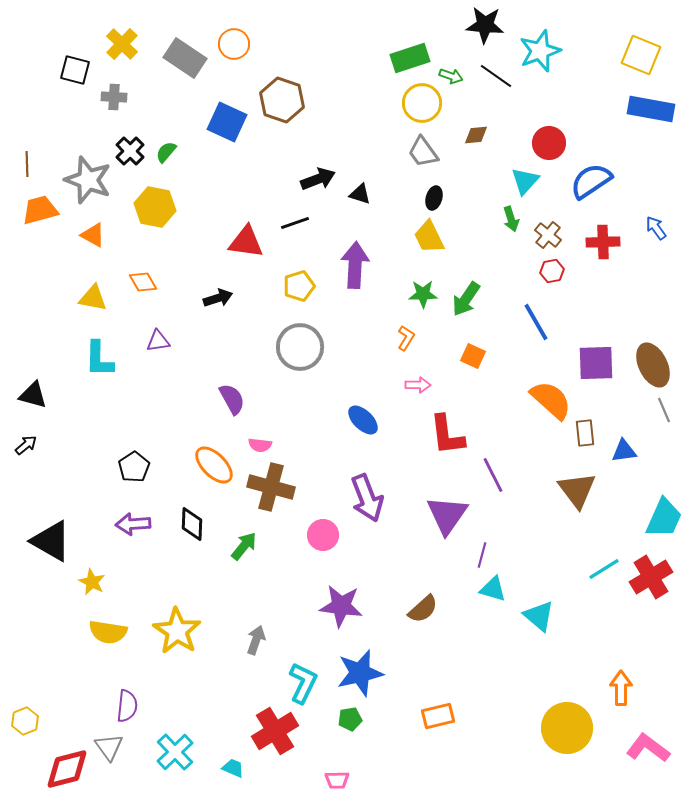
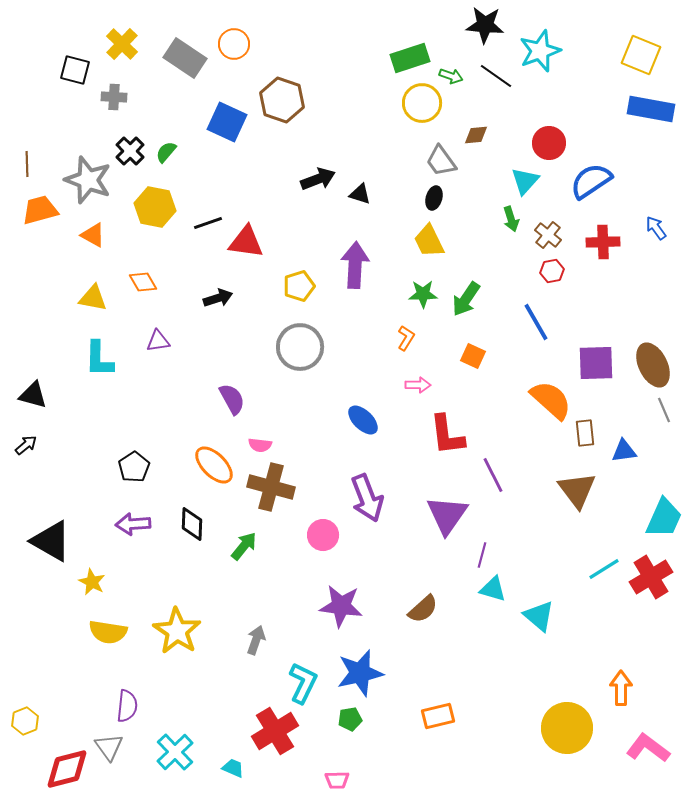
gray trapezoid at (423, 152): moved 18 px right, 9 px down
black line at (295, 223): moved 87 px left
yellow trapezoid at (429, 237): moved 4 px down
